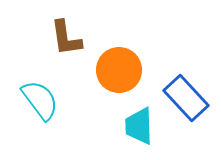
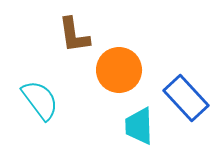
brown L-shape: moved 8 px right, 3 px up
